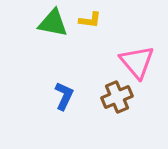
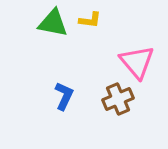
brown cross: moved 1 px right, 2 px down
